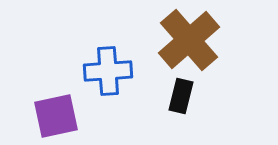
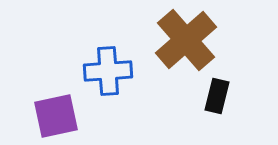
brown cross: moved 3 px left
black rectangle: moved 36 px right
